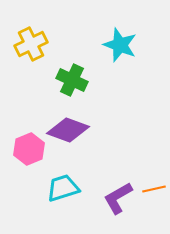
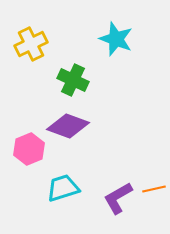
cyan star: moved 4 px left, 6 px up
green cross: moved 1 px right
purple diamond: moved 4 px up
